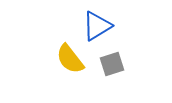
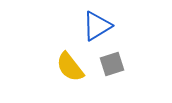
yellow semicircle: moved 8 px down
